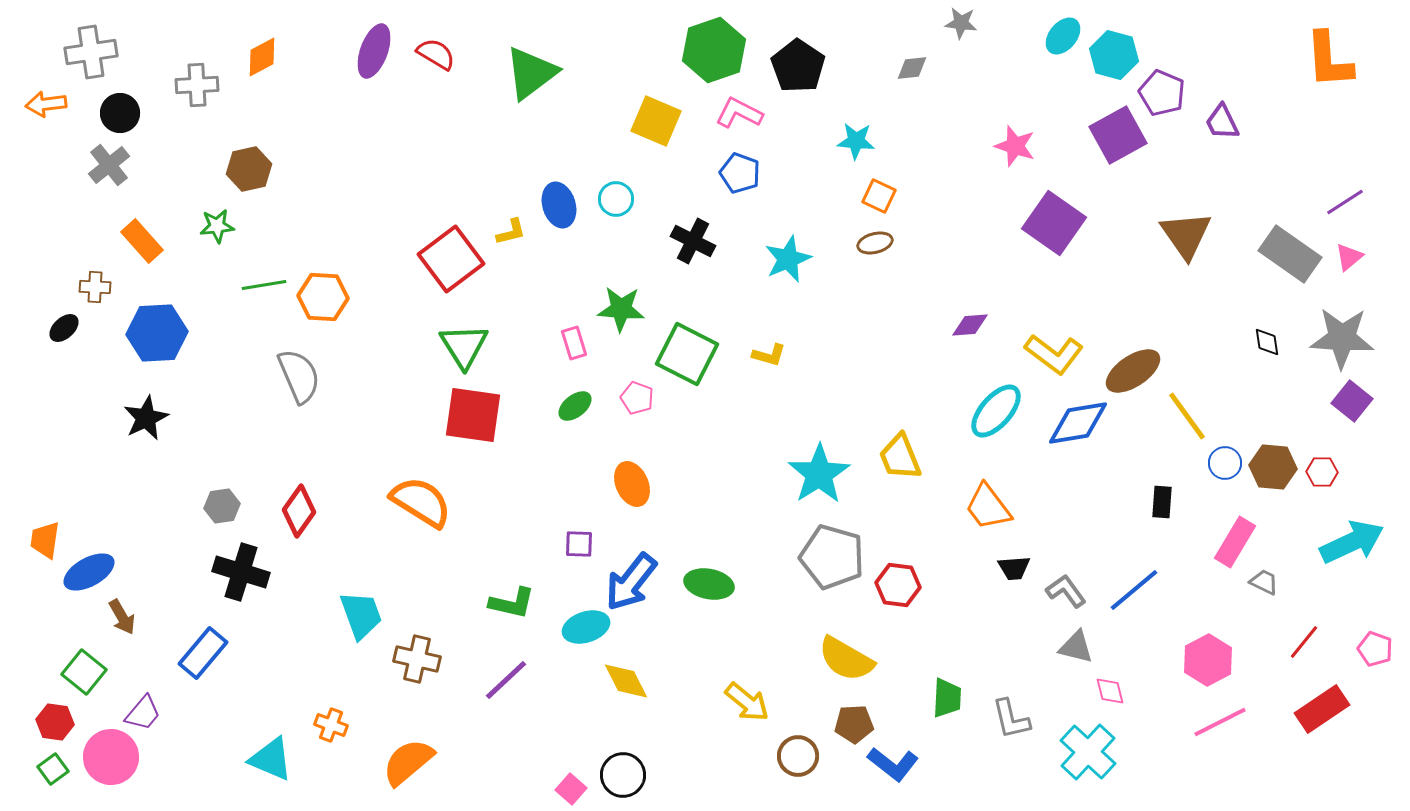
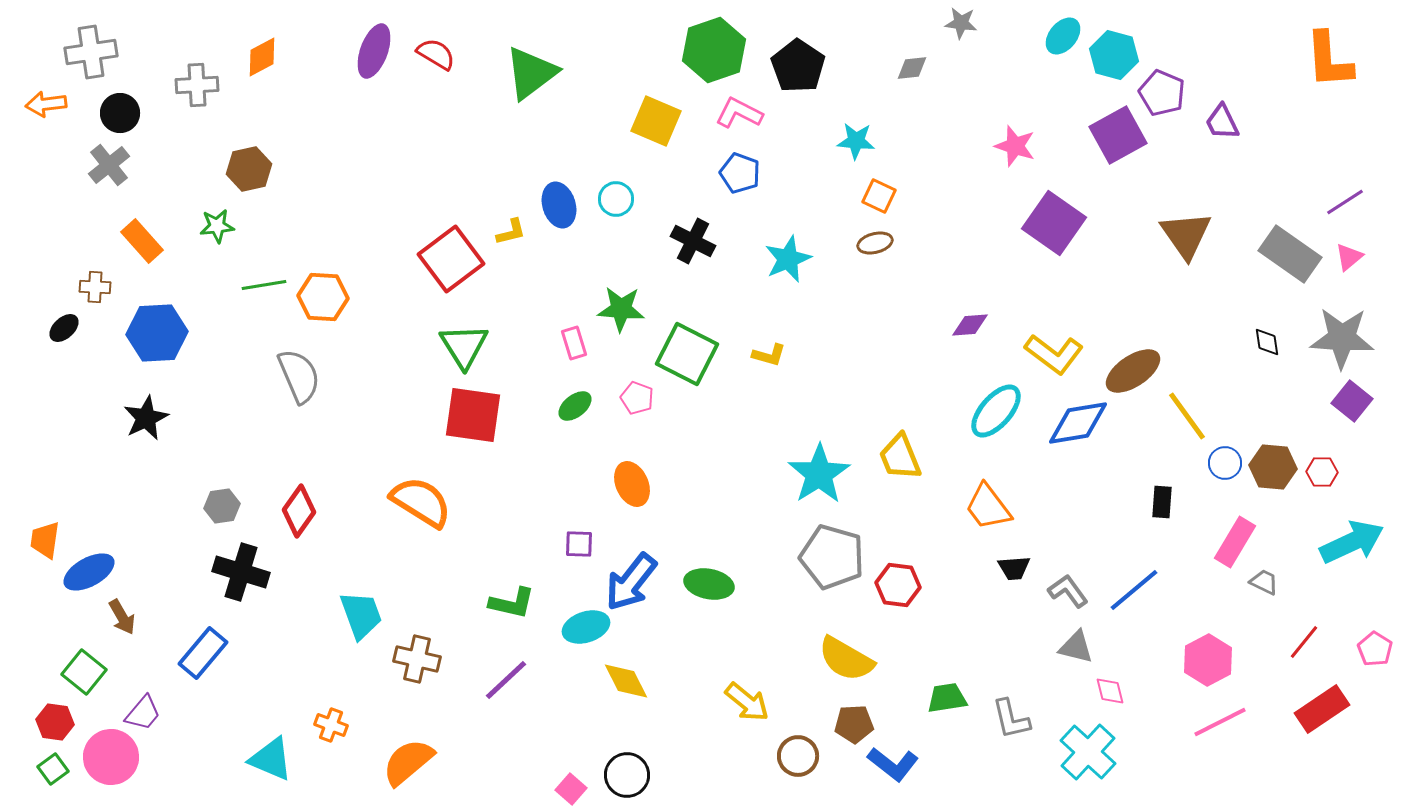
gray L-shape at (1066, 591): moved 2 px right
pink pentagon at (1375, 649): rotated 12 degrees clockwise
green trapezoid at (947, 698): rotated 102 degrees counterclockwise
black circle at (623, 775): moved 4 px right
